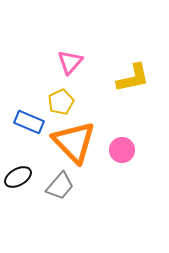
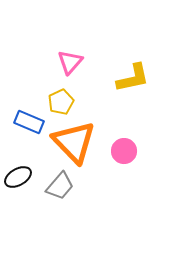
pink circle: moved 2 px right, 1 px down
